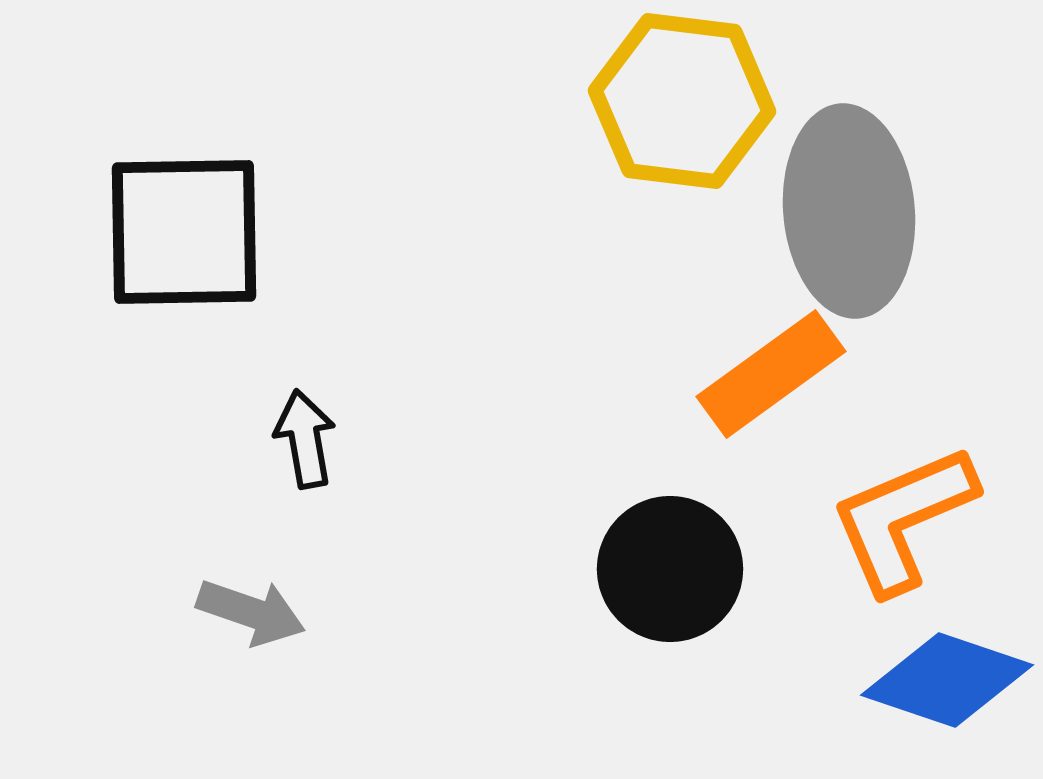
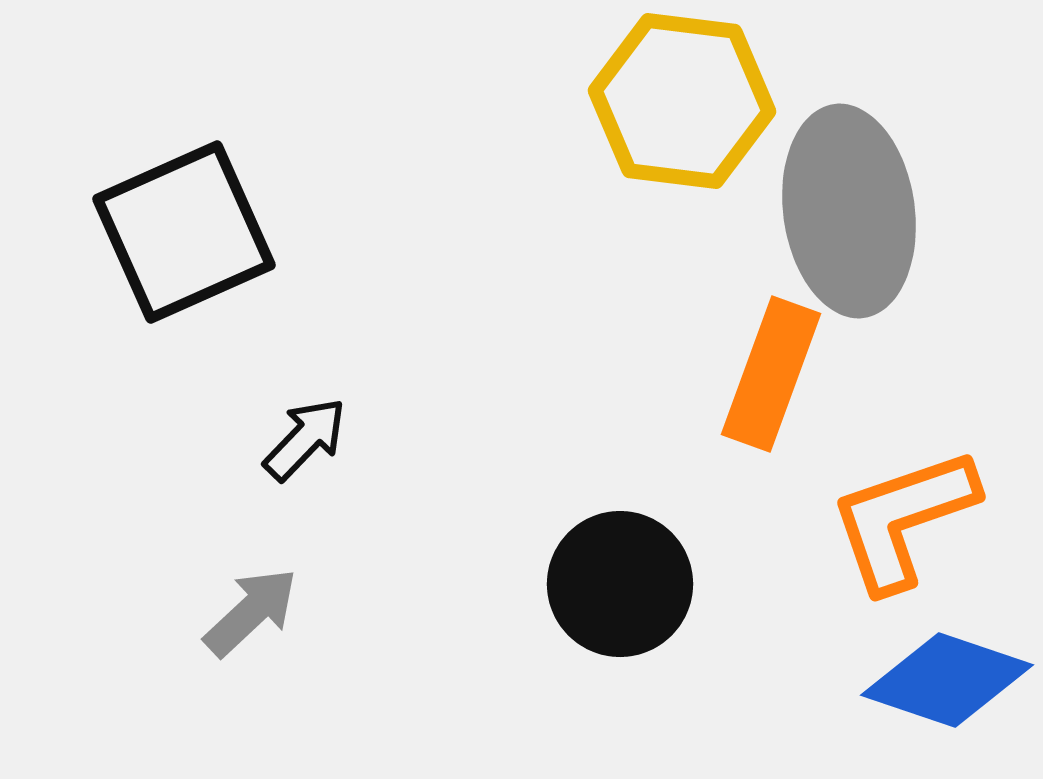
gray ellipse: rotated 3 degrees counterclockwise
black square: rotated 23 degrees counterclockwise
orange rectangle: rotated 34 degrees counterclockwise
black arrow: rotated 54 degrees clockwise
orange L-shape: rotated 4 degrees clockwise
black circle: moved 50 px left, 15 px down
gray arrow: rotated 62 degrees counterclockwise
